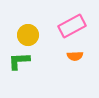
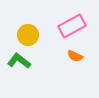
orange semicircle: rotated 28 degrees clockwise
green L-shape: rotated 40 degrees clockwise
